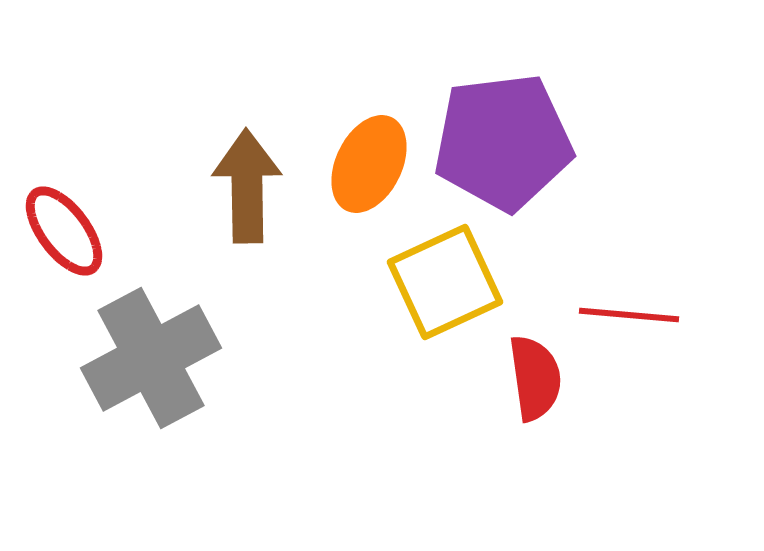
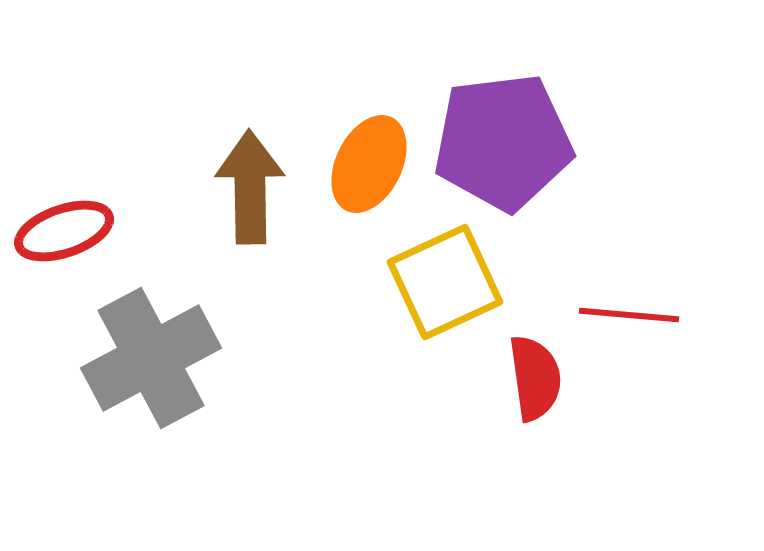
brown arrow: moved 3 px right, 1 px down
red ellipse: rotated 72 degrees counterclockwise
